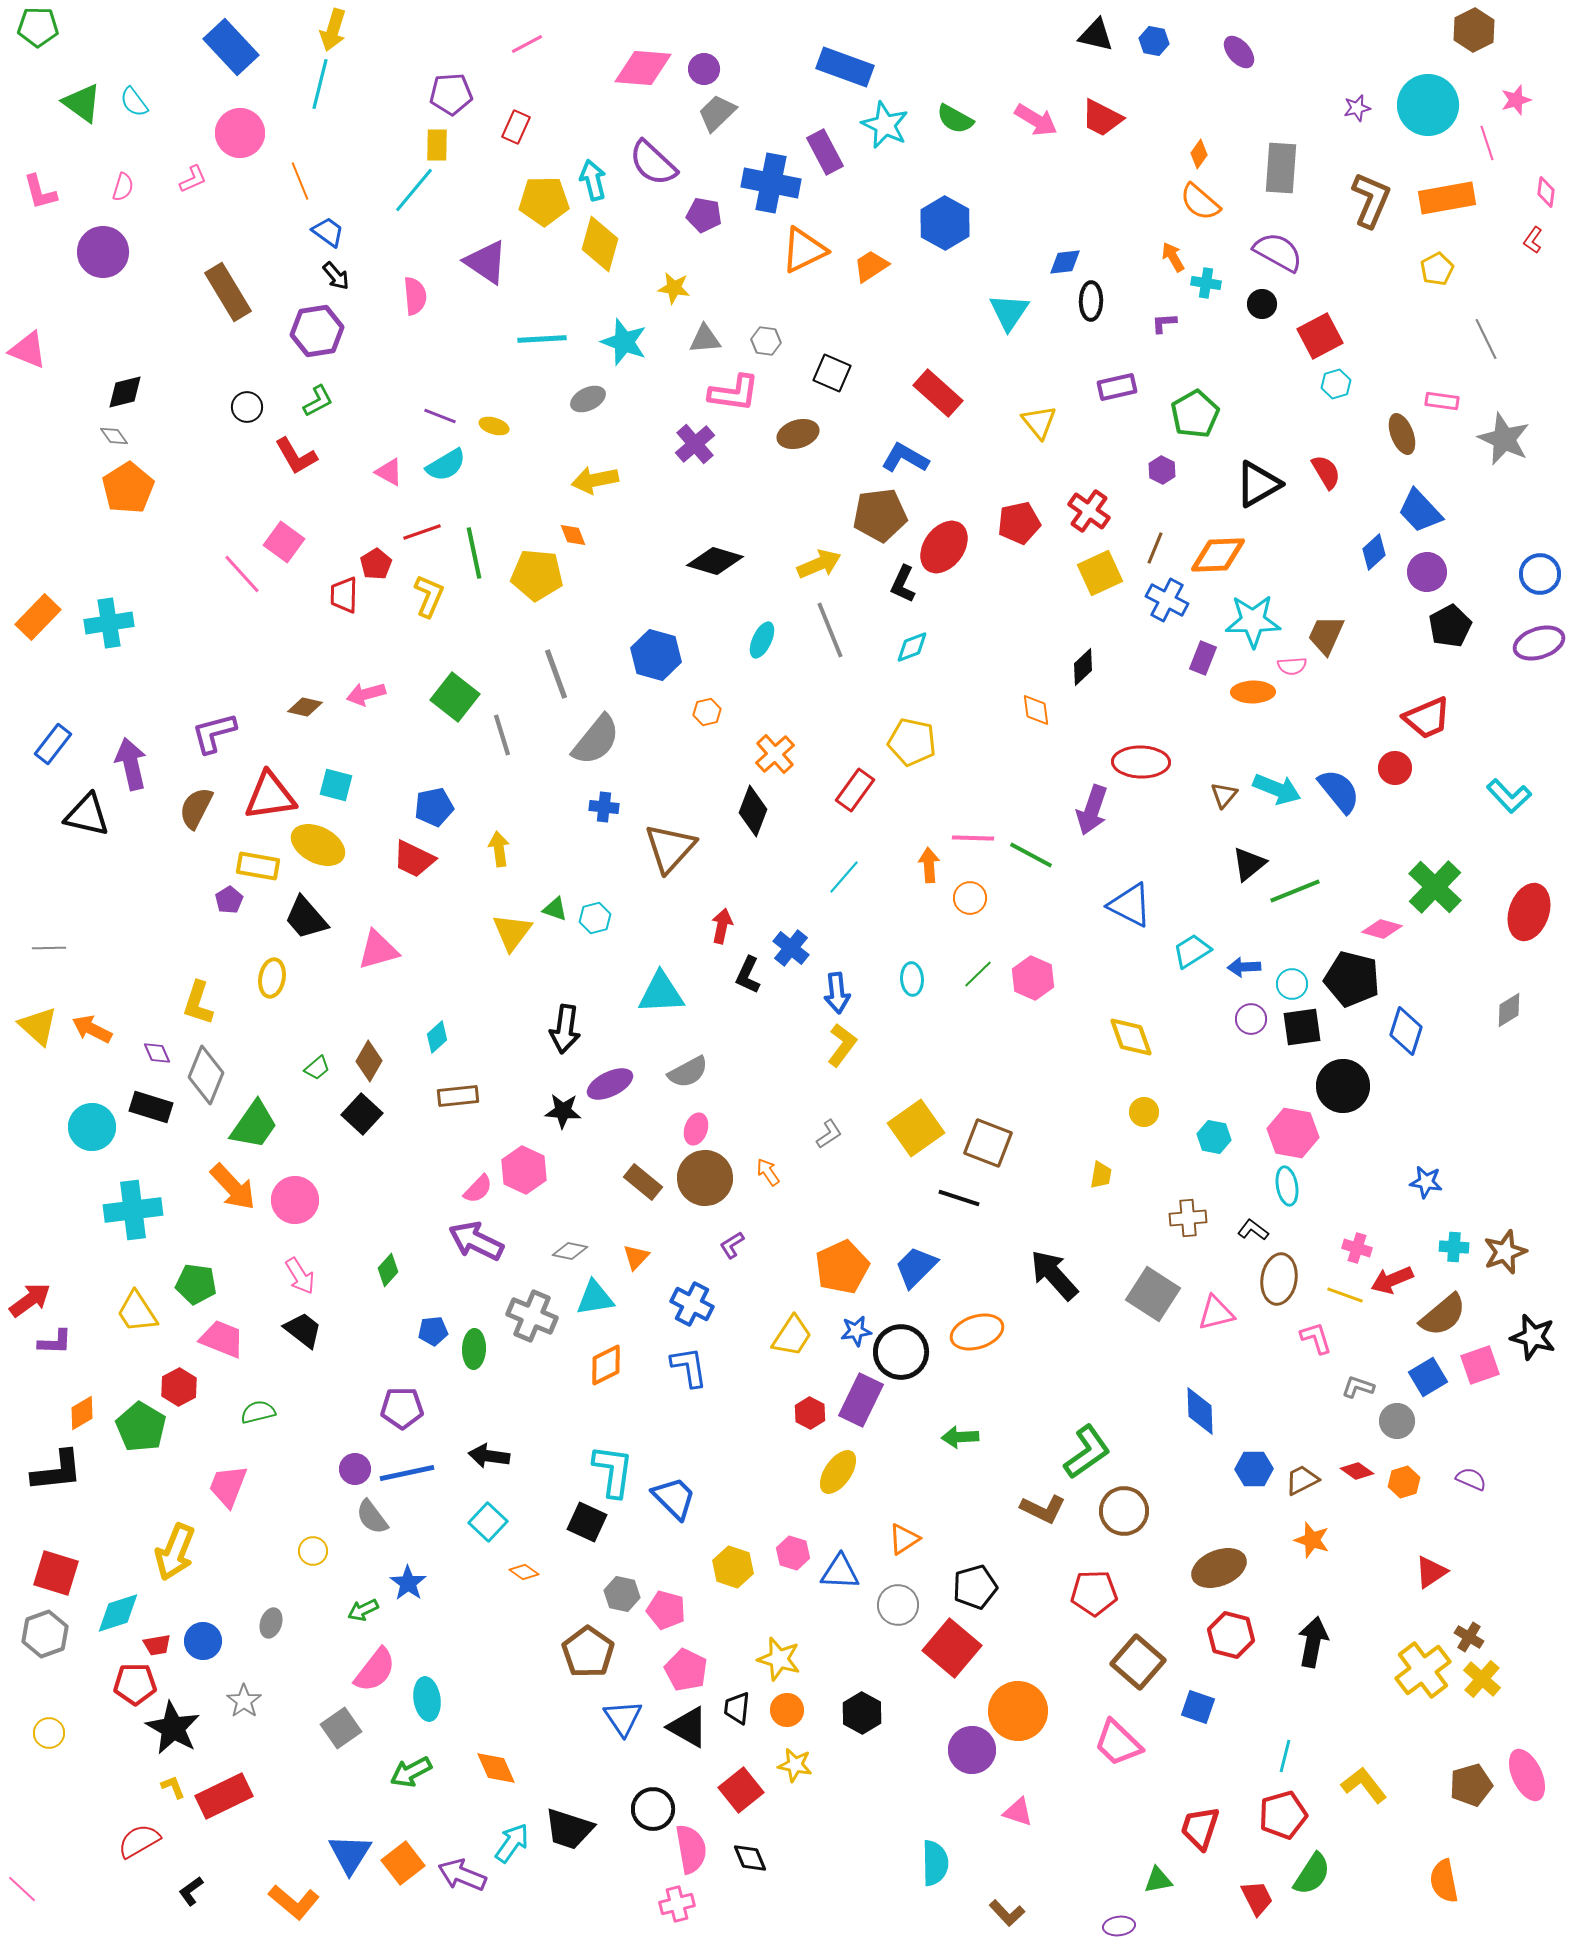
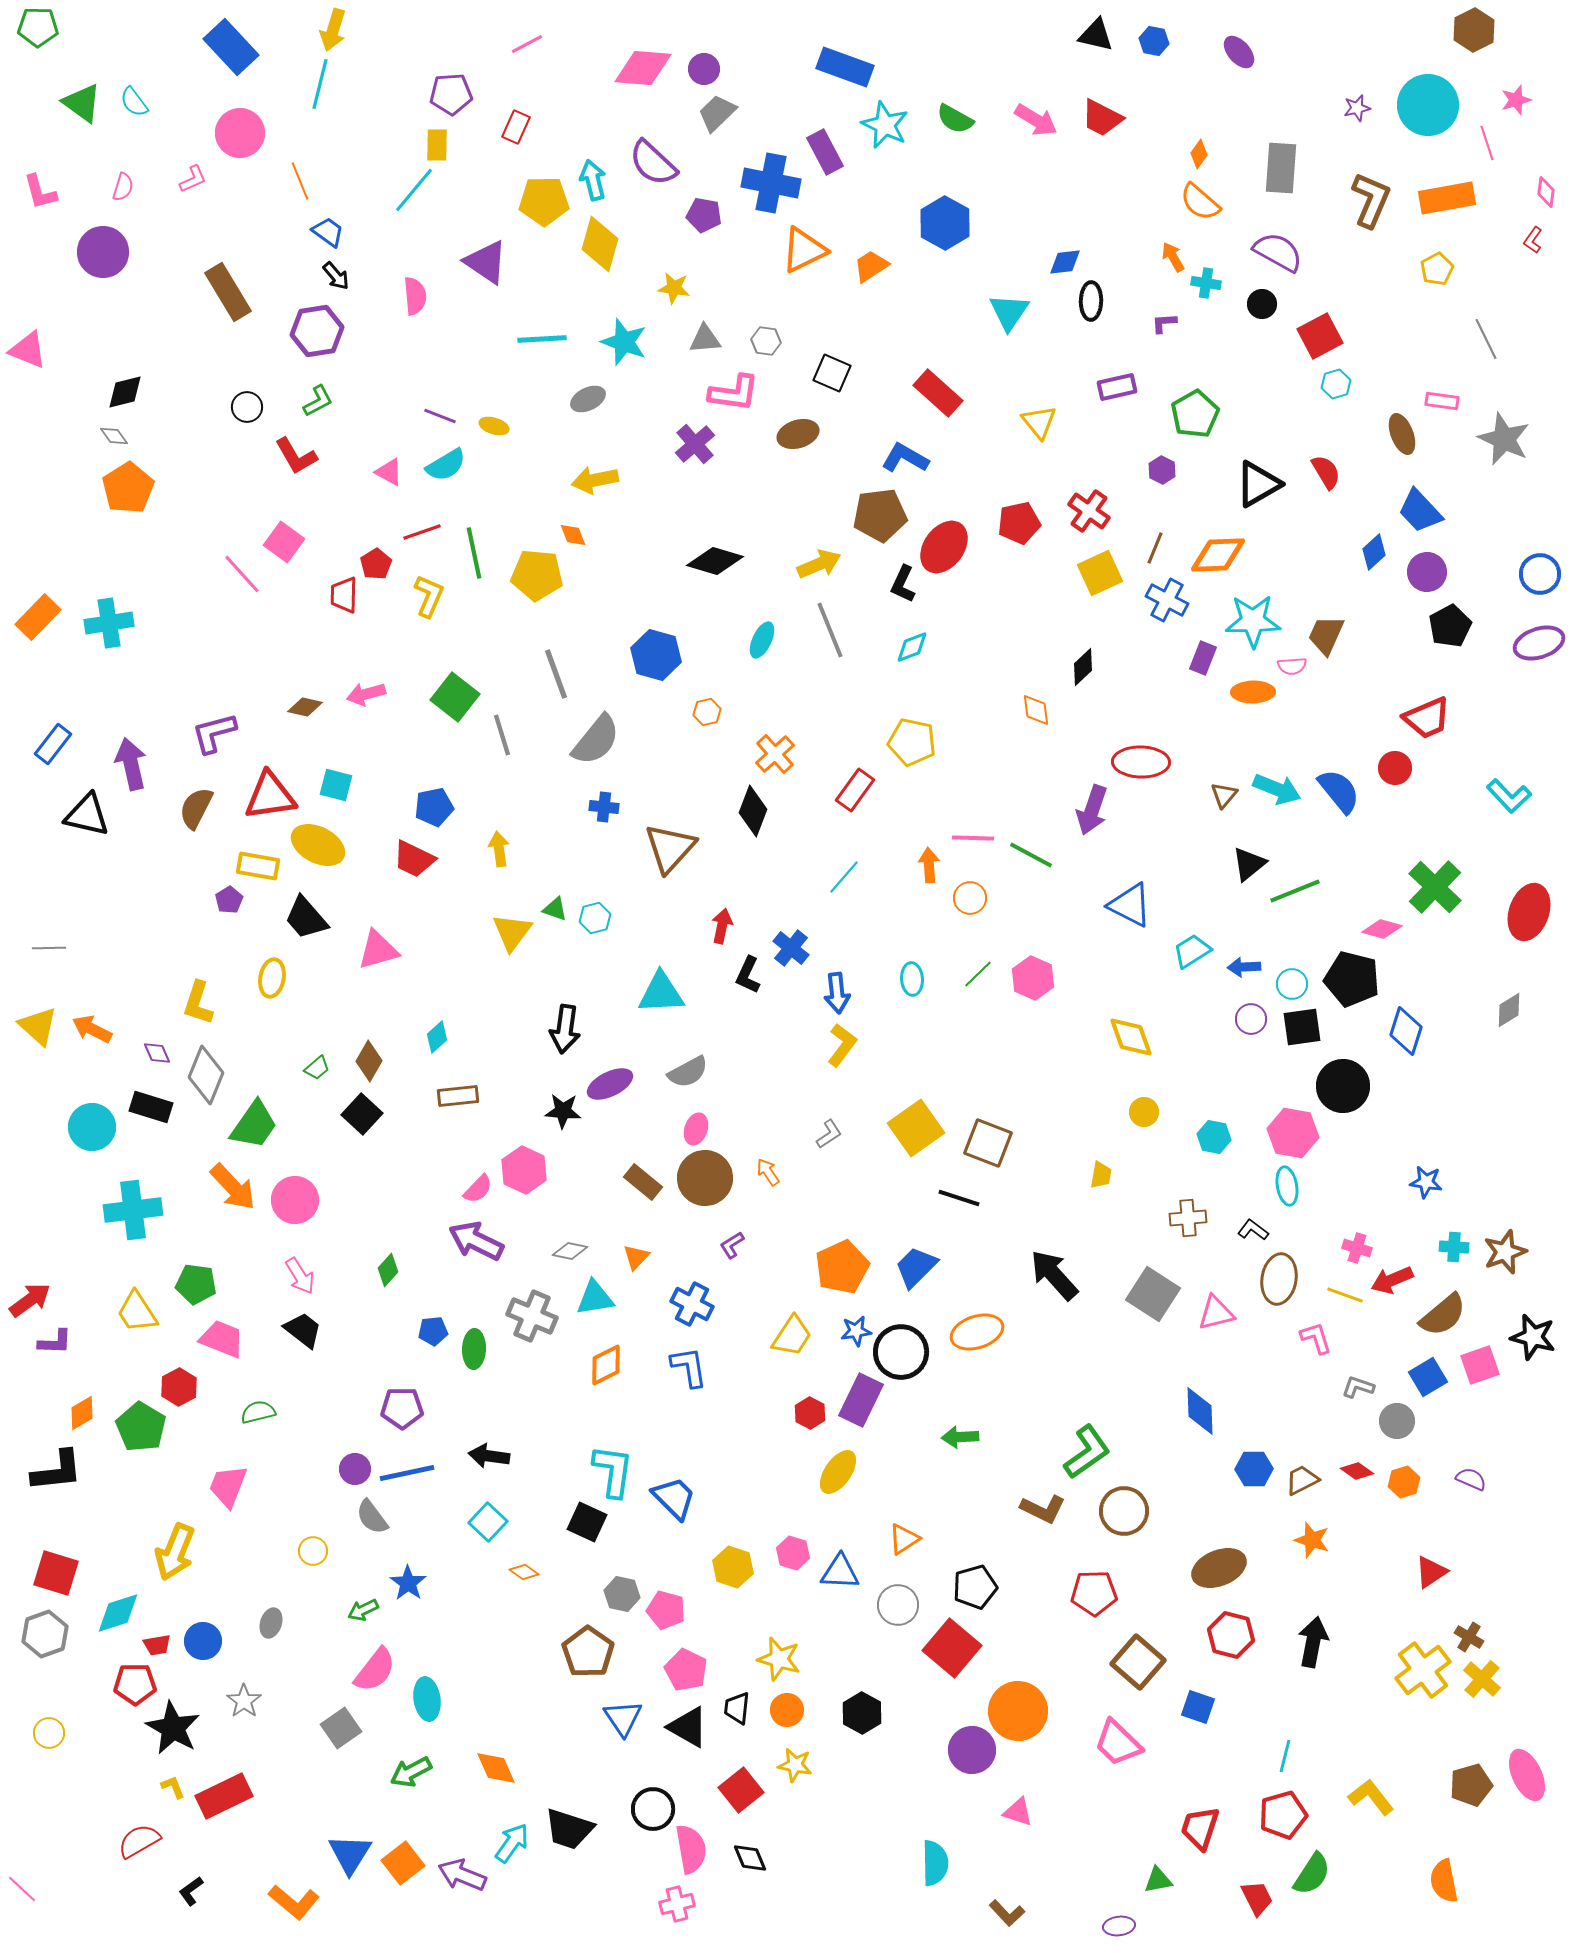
yellow L-shape at (1364, 1785): moved 7 px right, 12 px down
